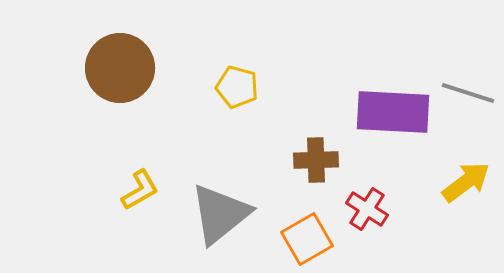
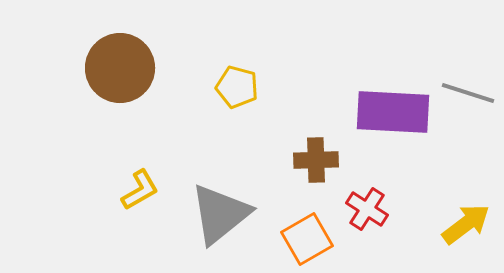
yellow arrow: moved 42 px down
